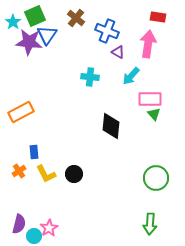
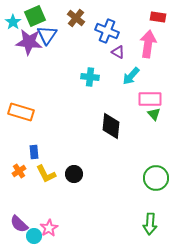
orange rectangle: rotated 45 degrees clockwise
purple semicircle: rotated 120 degrees clockwise
